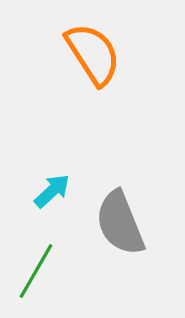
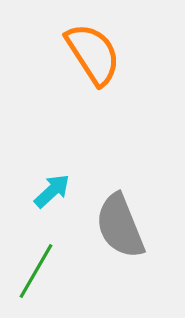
gray semicircle: moved 3 px down
